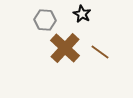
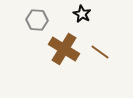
gray hexagon: moved 8 px left
brown cross: moved 1 px left, 1 px down; rotated 12 degrees counterclockwise
